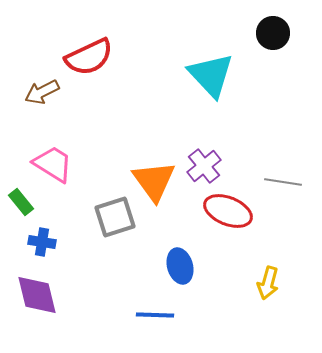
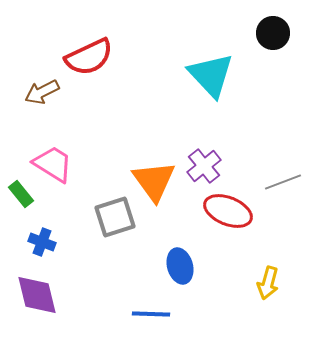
gray line: rotated 30 degrees counterclockwise
green rectangle: moved 8 px up
blue cross: rotated 12 degrees clockwise
blue line: moved 4 px left, 1 px up
